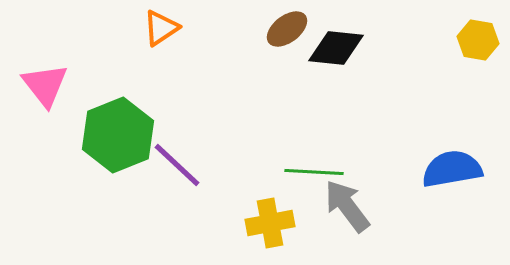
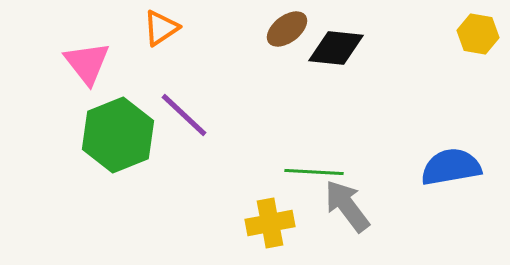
yellow hexagon: moved 6 px up
pink triangle: moved 42 px right, 22 px up
purple line: moved 7 px right, 50 px up
blue semicircle: moved 1 px left, 2 px up
